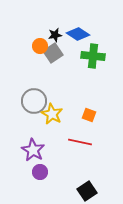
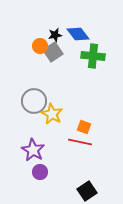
blue diamond: rotated 20 degrees clockwise
gray square: moved 1 px up
orange square: moved 5 px left, 12 px down
